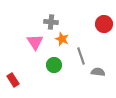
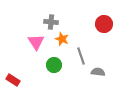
pink triangle: moved 1 px right
red rectangle: rotated 24 degrees counterclockwise
